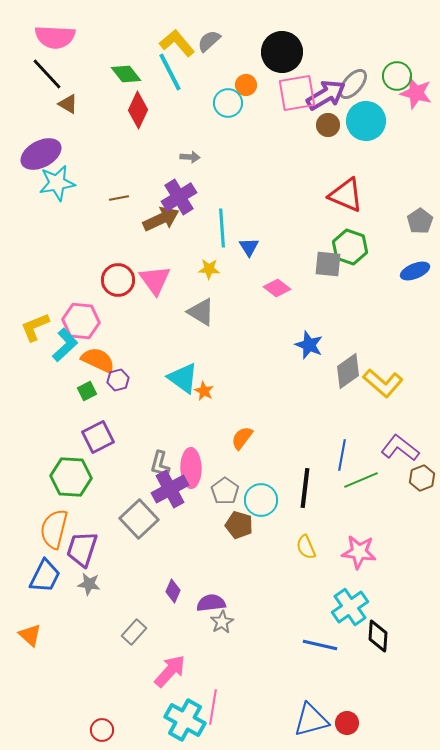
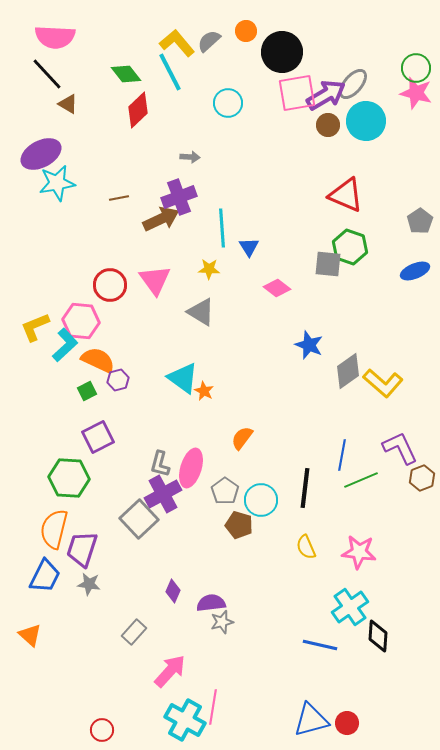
green circle at (397, 76): moved 19 px right, 8 px up
orange circle at (246, 85): moved 54 px up
red diamond at (138, 110): rotated 21 degrees clockwise
purple cross at (179, 197): rotated 12 degrees clockwise
red circle at (118, 280): moved 8 px left, 5 px down
purple L-shape at (400, 448): rotated 27 degrees clockwise
pink ellipse at (191, 468): rotated 18 degrees clockwise
green hexagon at (71, 477): moved 2 px left, 1 px down
purple cross at (170, 489): moved 7 px left, 5 px down
gray star at (222, 622): rotated 15 degrees clockwise
